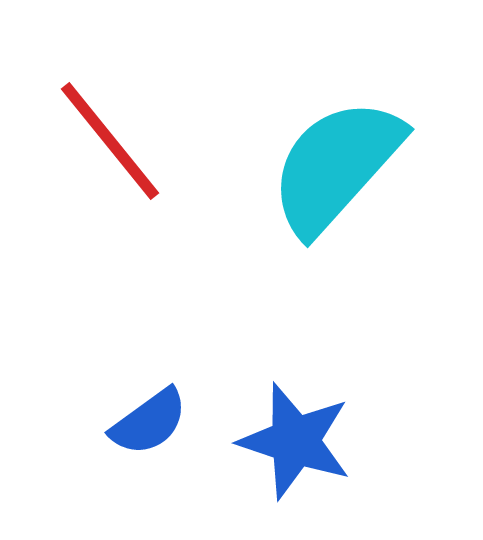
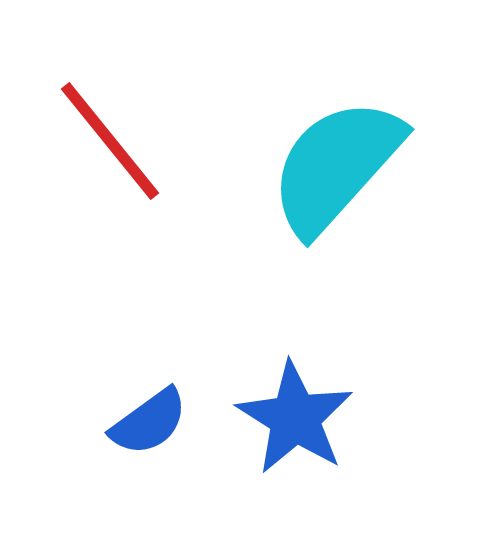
blue star: moved 23 px up; rotated 14 degrees clockwise
